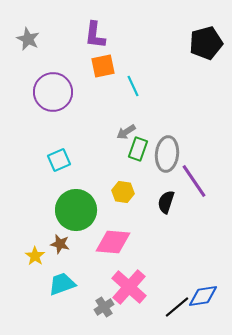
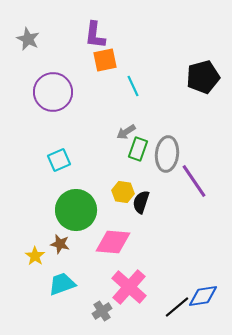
black pentagon: moved 3 px left, 34 px down
orange square: moved 2 px right, 6 px up
black semicircle: moved 25 px left
gray cross: moved 2 px left, 4 px down
